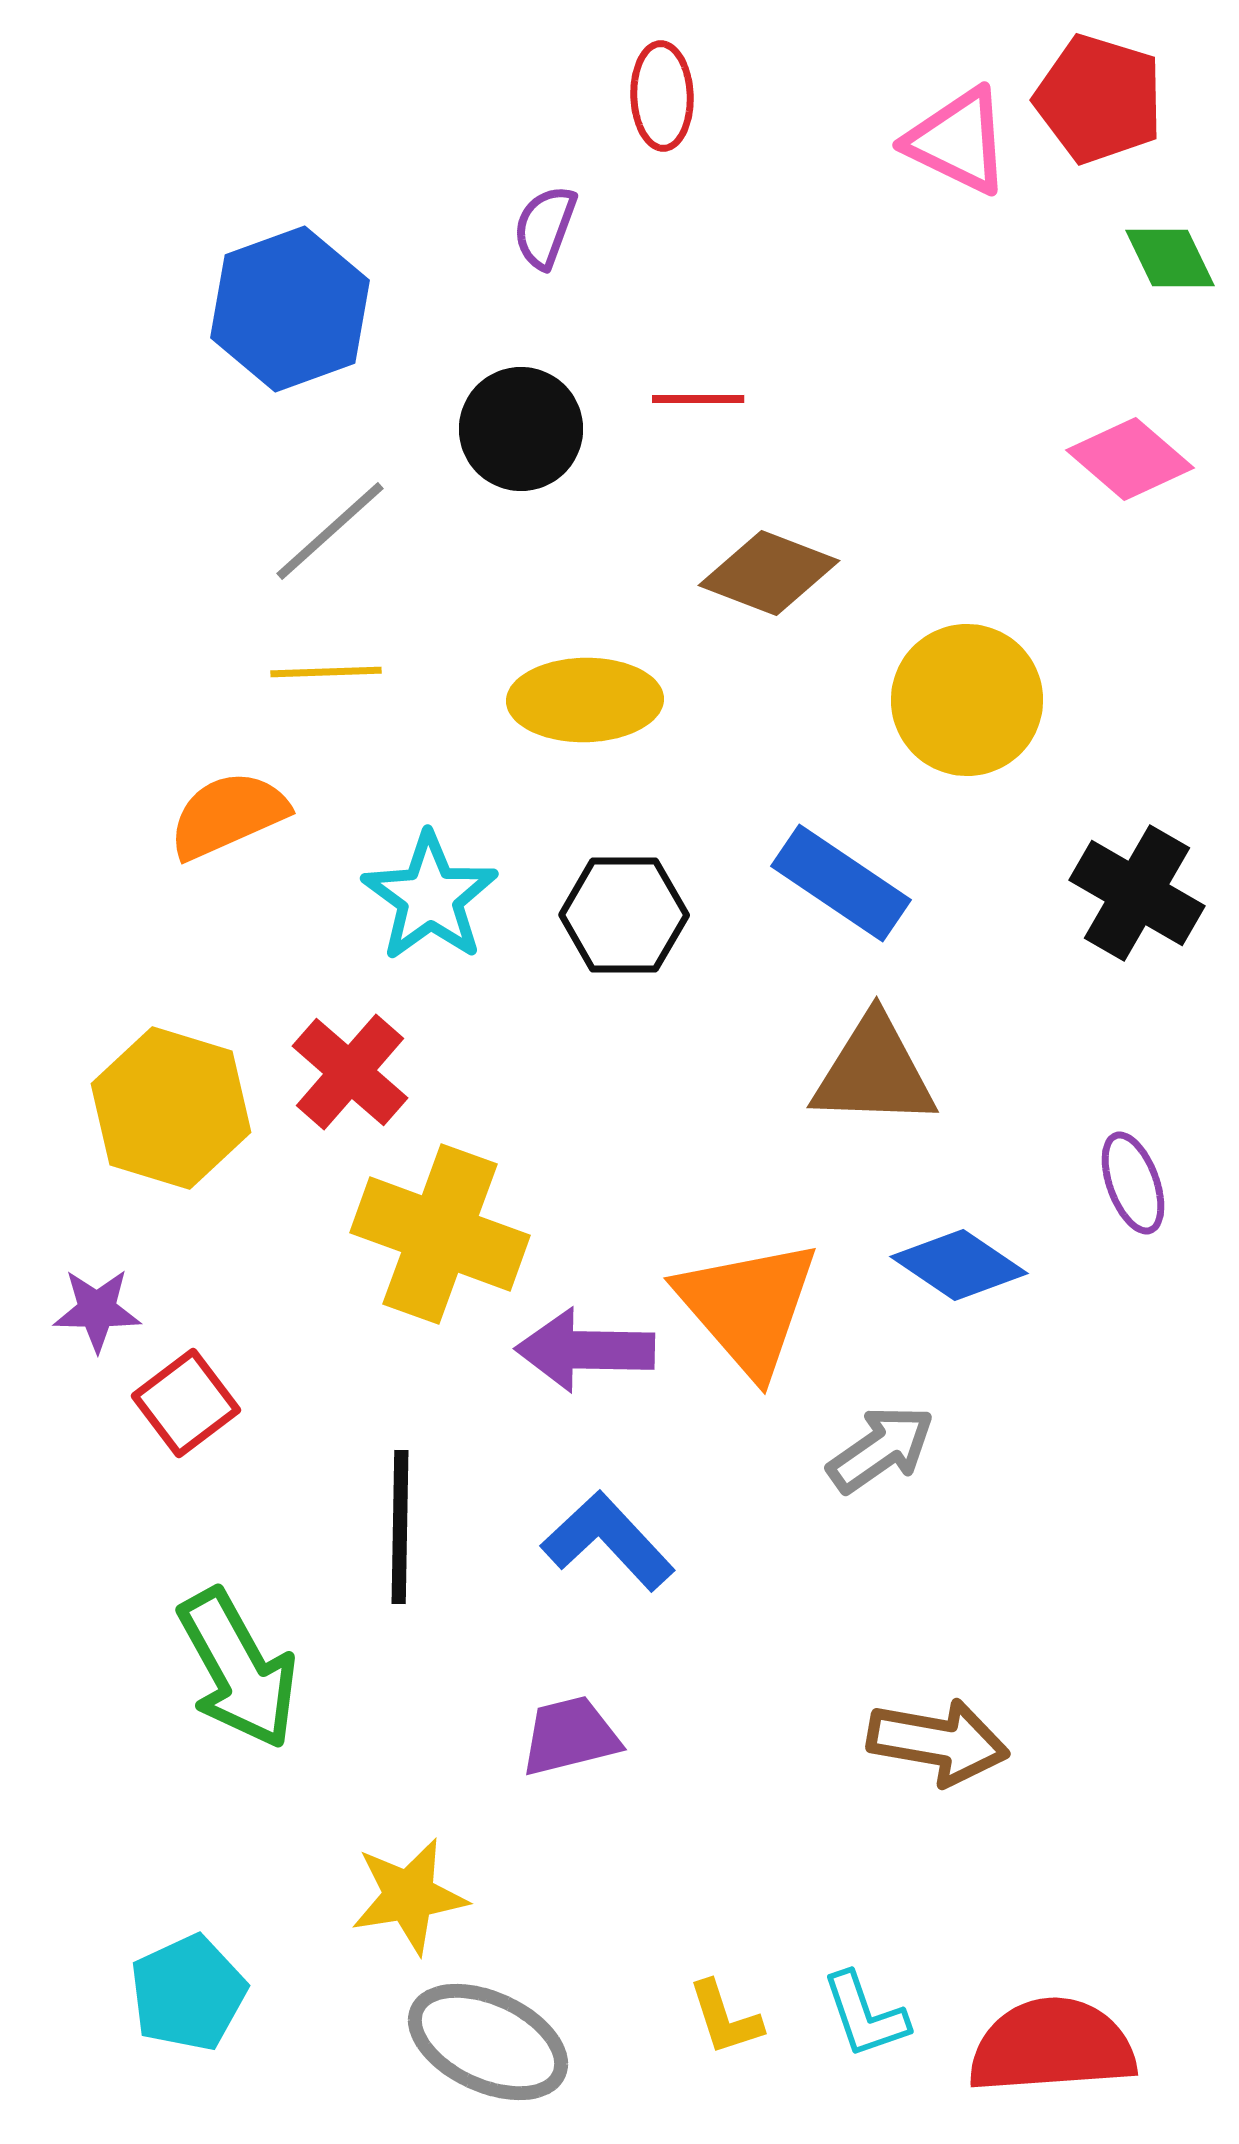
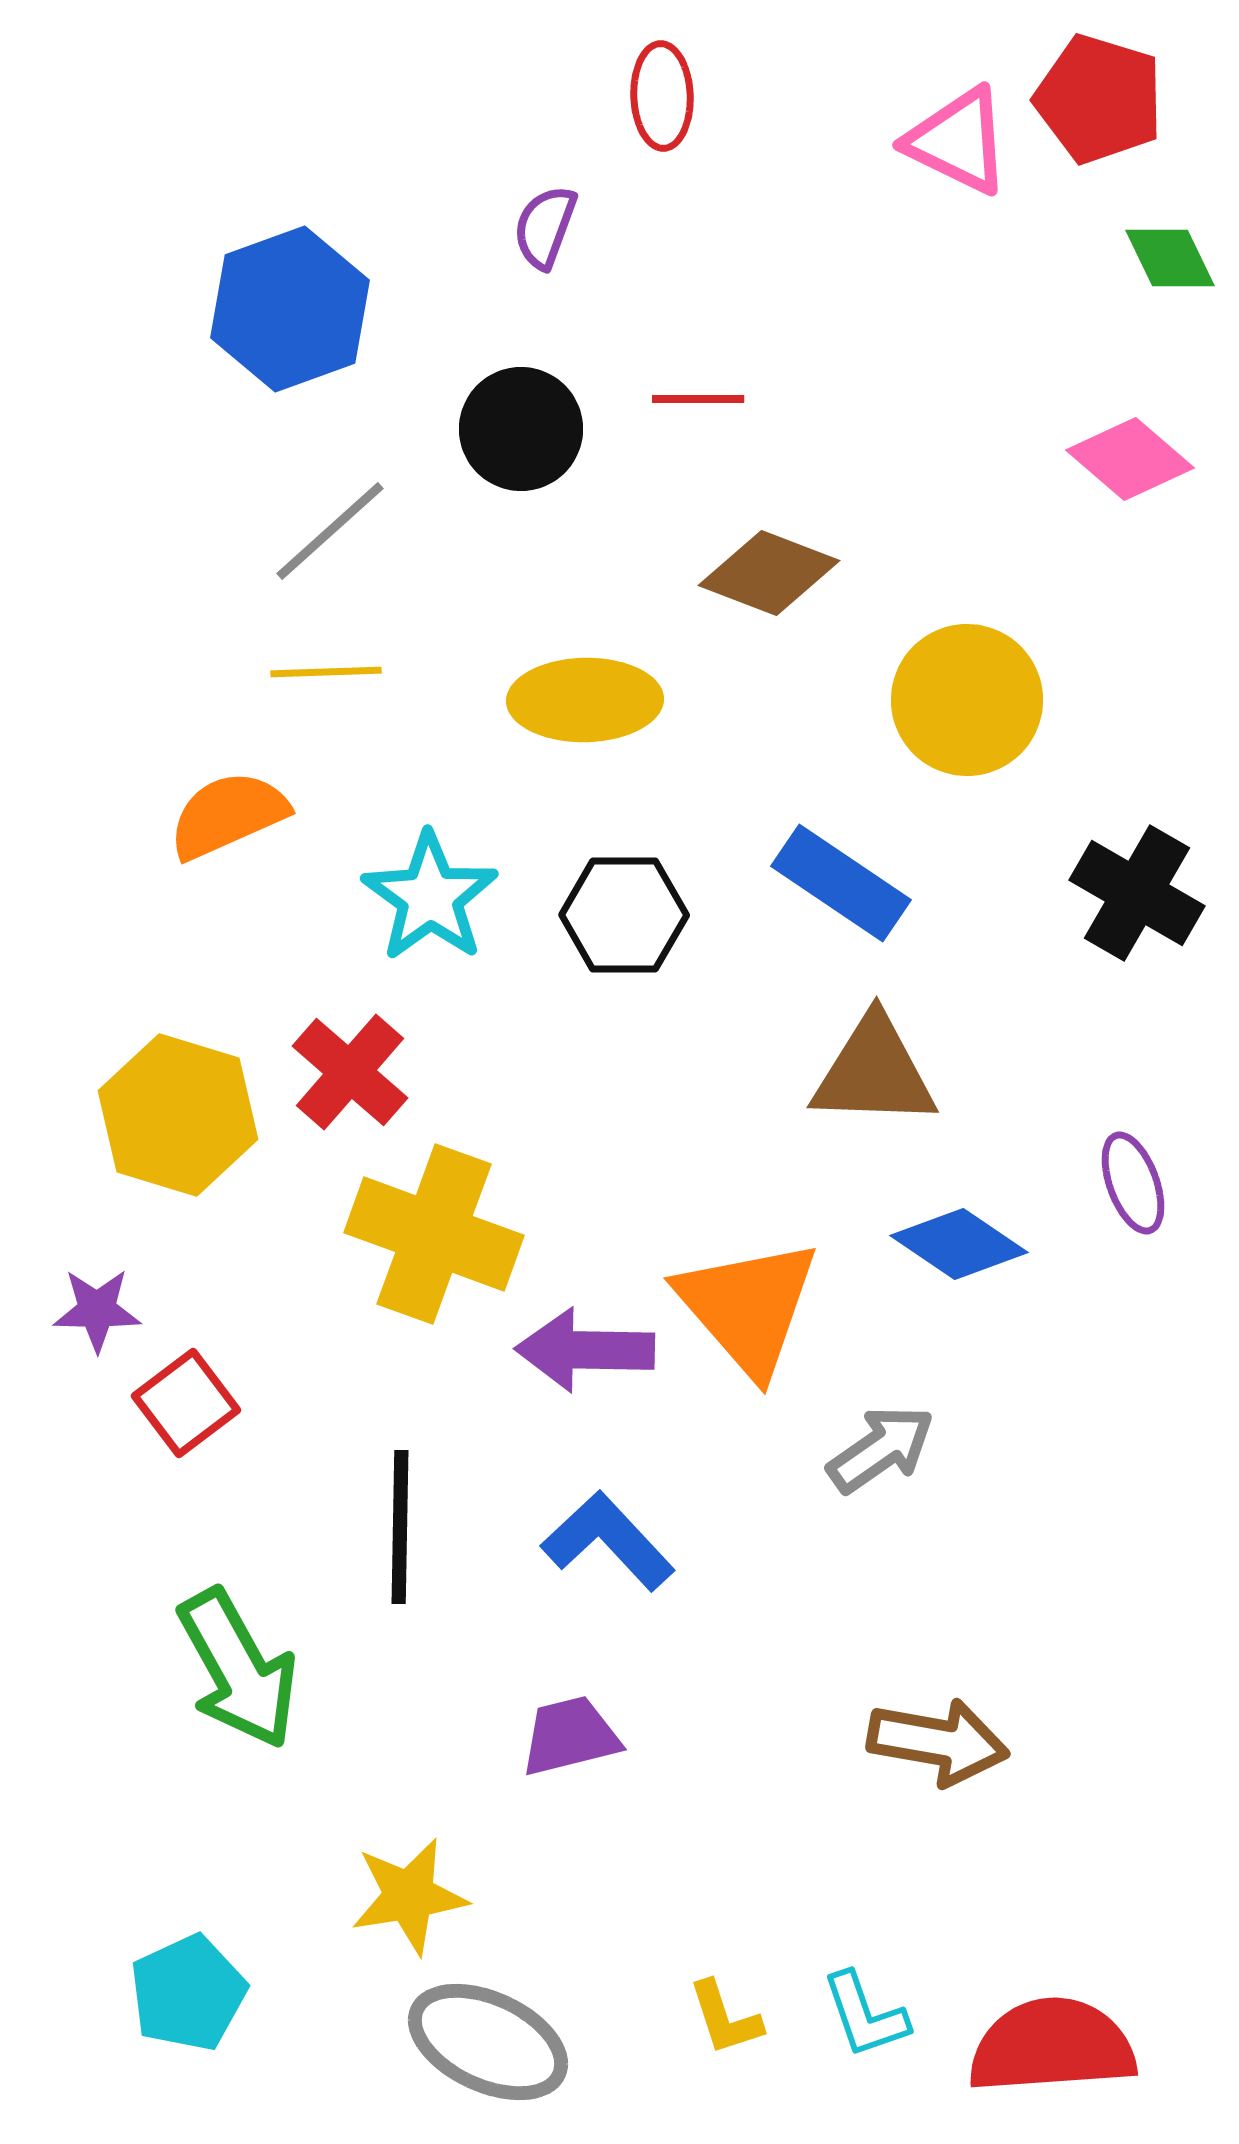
yellow hexagon at (171, 1108): moved 7 px right, 7 px down
yellow cross at (440, 1234): moved 6 px left
blue diamond at (959, 1265): moved 21 px up
